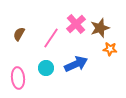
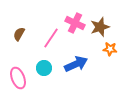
pink cross: moved 1 px left, 1 px up; rotated 24 degrees counterclockwise
brown star: moved 1 px up
cyan circle: moved 2 px left
pink ellipse: rotated 15 degrees counterclockwise
